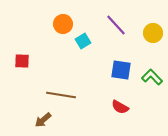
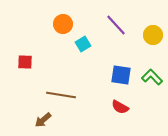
yellow circle: moved 2 px down
cyan square: moved 3 px down
red square: moved 3 px right, 1 px down
blue square: moved 5 px down
